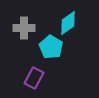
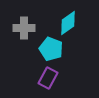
cyan pentagon: moved 2 px down; rotated 10 degrees counterclockwise
purple rectangle: moved 14 px right
